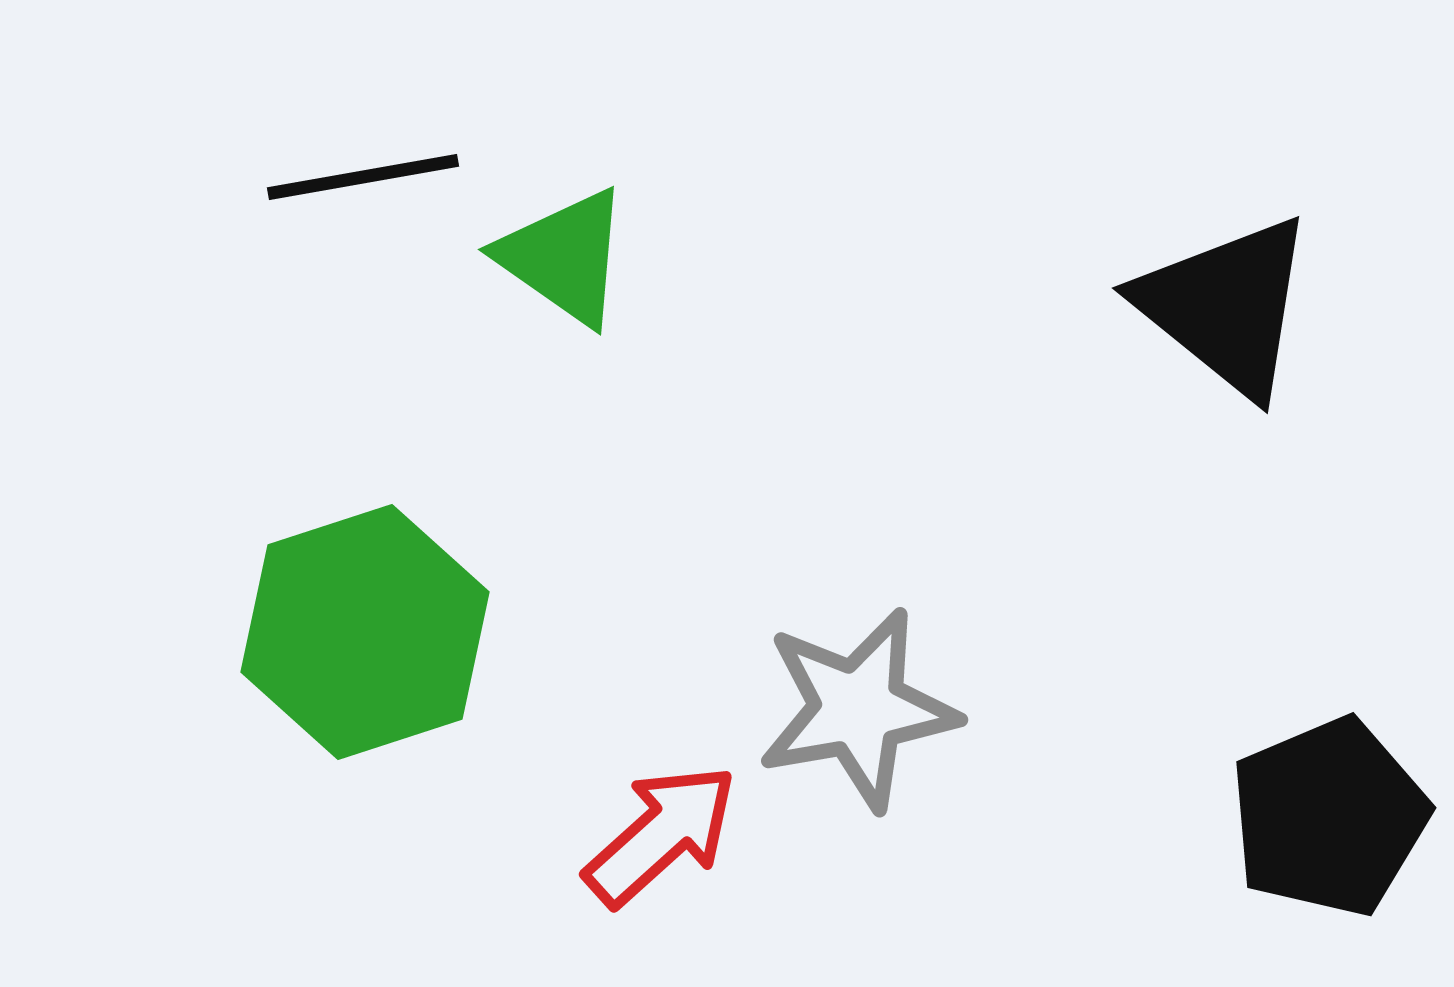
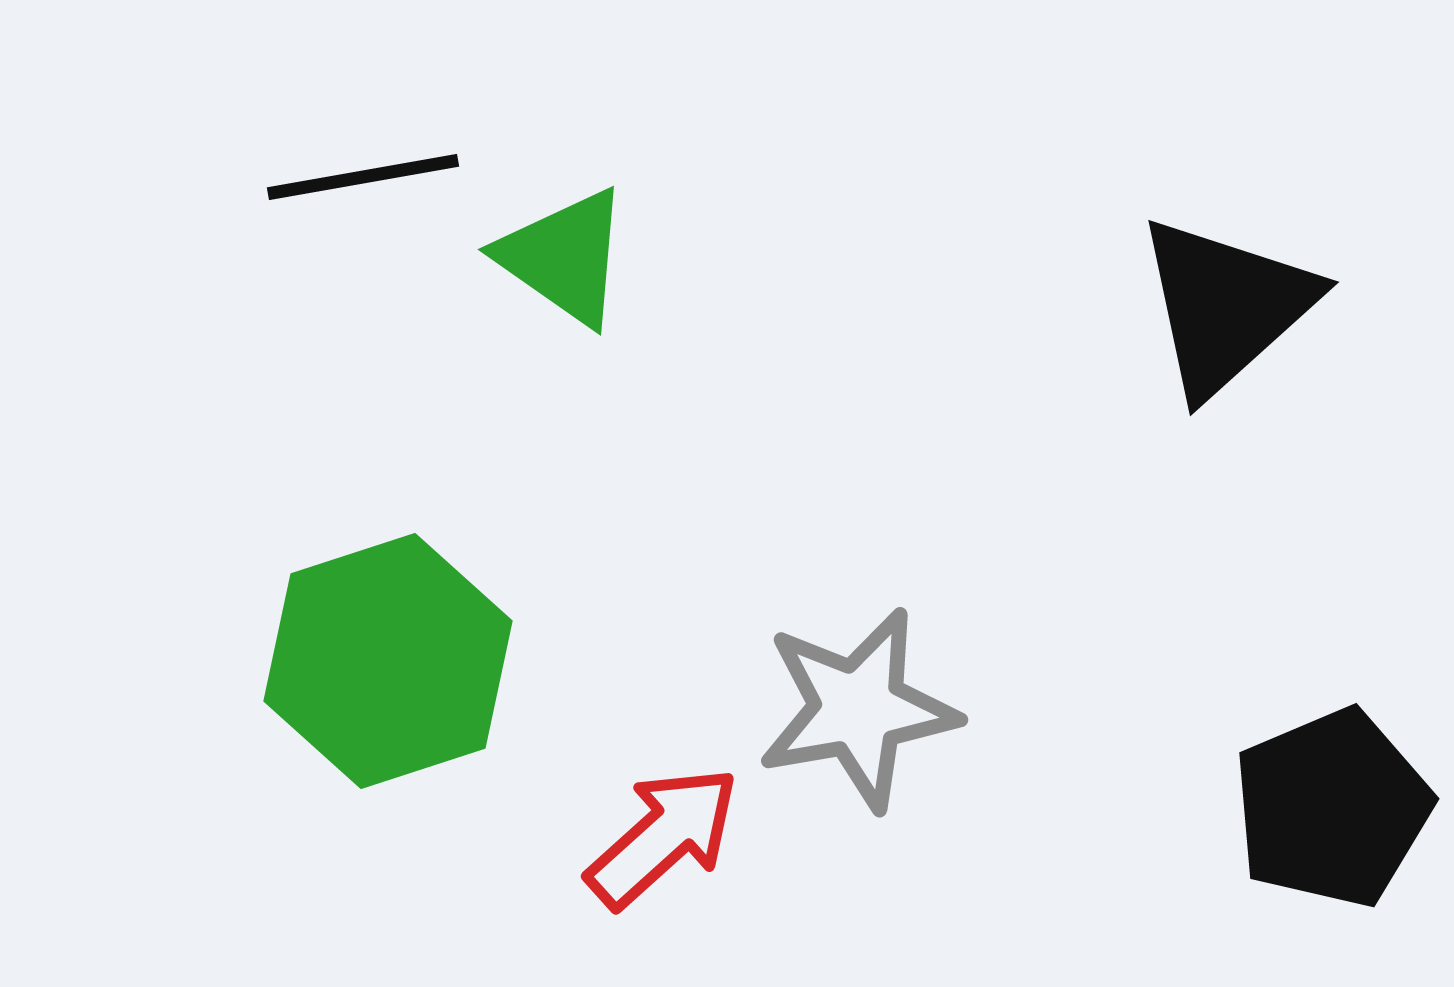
black triangle: rotated 39 degrees clockwise
green hexagon: moved 23 px right, 29 px down
black pentagon: moved 3 px right, 9 px up
red arrow: moved 2 px right, 2 px down
